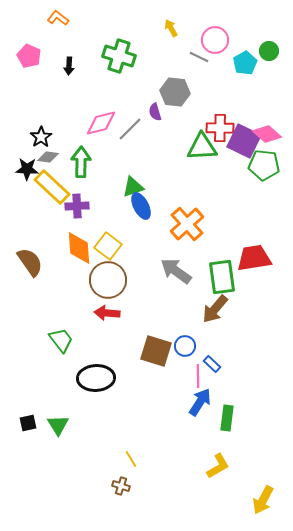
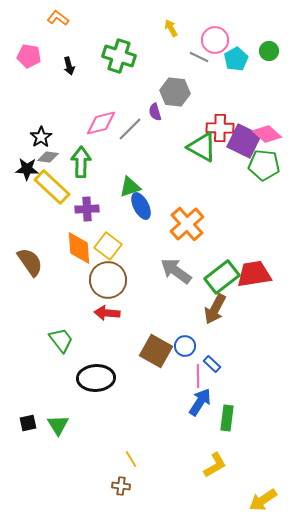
pink pentagon at (29, 56): rotated 15 degrees counterclockwise
cyan pentagon at (245, 63): moved 9 px left, 4 px up
black arrow at (69, 66): rotated 18 degrees counterclockwise
green triangle at (202, 147): rotated 32 degrees clockwise
green triangle at (133, 187): moved 3 px left
purple cross at (77, 206): moved 10 px right, 3 px down
red trapezoid at (254, 258): moved 16 px down
green rectangle at (222, 277): rotated 60 degrees clockwise
brown arrow at (215, 309): rotated 12 degrees counterclockwise
brown square at (156, 351): rotated 12 degrees clockwise
yellow L-shape at (218, 466): moved 3 px left, 1 px up
brown cross at (121, 486): rotated 12 degrees counterclockwise
yellow arrow at (263, 500): rotated 28 degrees clockwise
